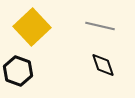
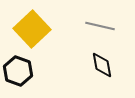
yellow square: moved 2 px down
black diamond: moved 1 px left; rotated 8 degrees clockwise
